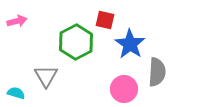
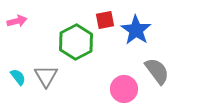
red square: rotated 24 degrees counterclockwise
blue star: moved 6 px right, 14 px up
gray semicircle: moved 1 px up; rotated 40 degrees counterclockwise
cyan semicircle: moved 2 px right, 16 px up; rotated 36 degrees clockwise
